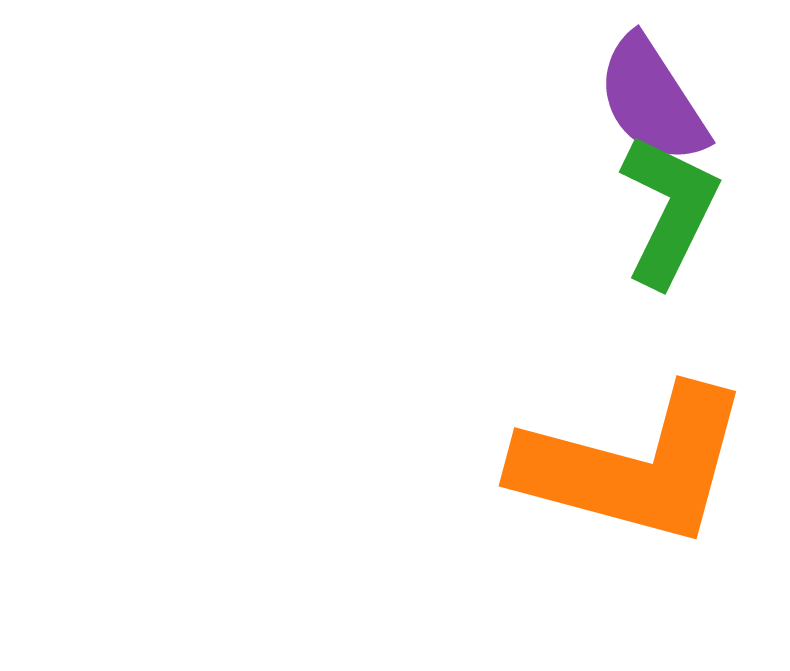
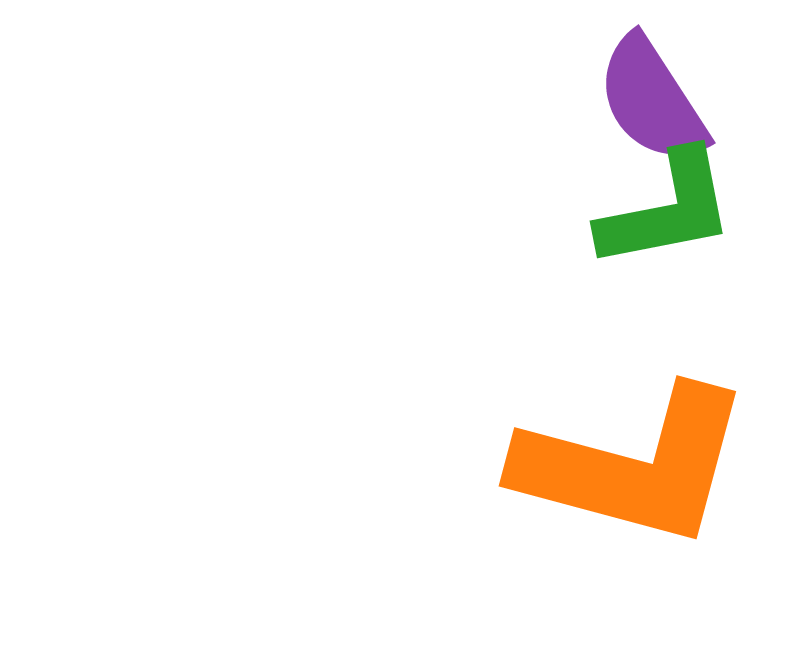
green L-shape: moved 2 px left; rotated 53 degrees clockwise
